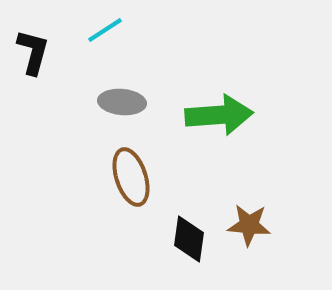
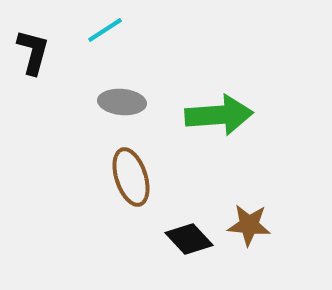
black diamond: rotated 51 degrees counterclockwise
